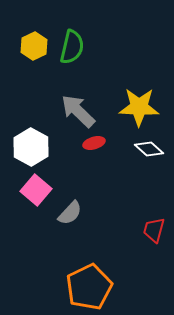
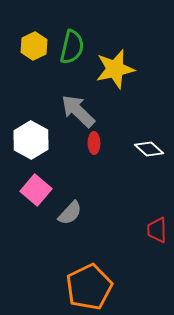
yellow star: moved 24 px left, 38 px up; rotated 15 degrees counterclockwise
red ellipse: rotated 75 degrees counterclockwise
white hexagon: moved 7 px up
red trapezoid: moved 3 px right; rotated 16 degrees counterclockwise
